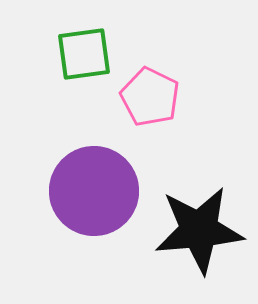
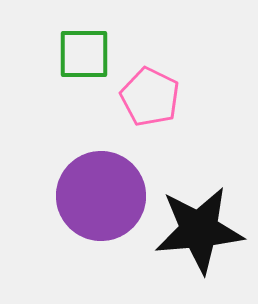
green square: rotated 8 degrees clockwise
purple circle: moved 7 px right, 5 px down
